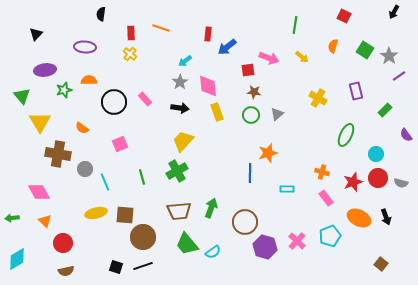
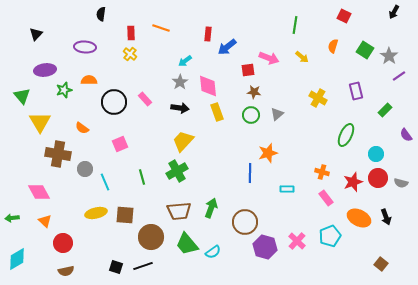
brown circle at (143, 237): moved 8 px right
